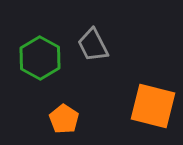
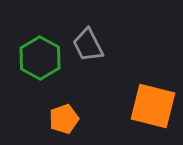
gray trapezoid: moved 5 px left
orange pentagon: rotated 20 degrees clockwise
